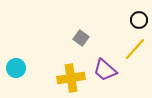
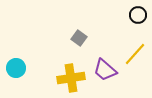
black circle: moved 1 px left, 5 px up
gray square: moved 2 px left
yellow line: moved 5 px down
